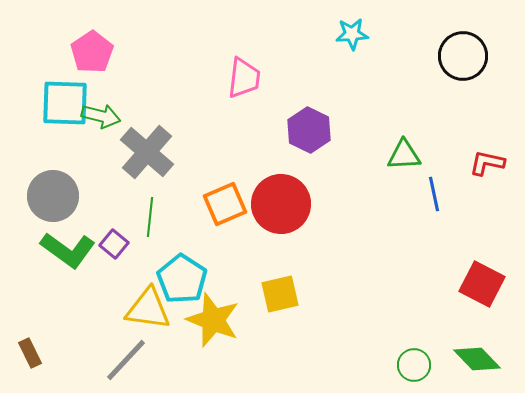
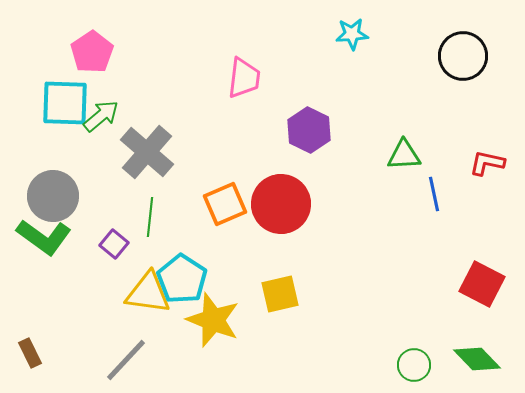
green arrow: rotated 54 degrees counterclockwise
green L-shape: moved 24 px left, 13 px up
yellow triangle: moved 16 px up
